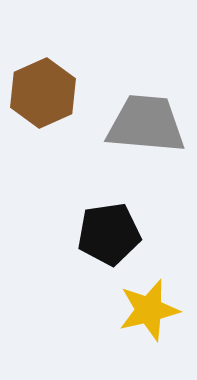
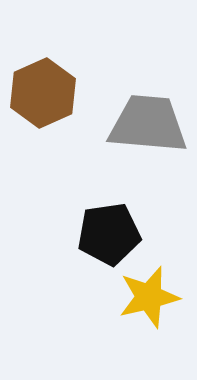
gray trapezoid: moved 2 px right
yellow star: moved 13 px up
